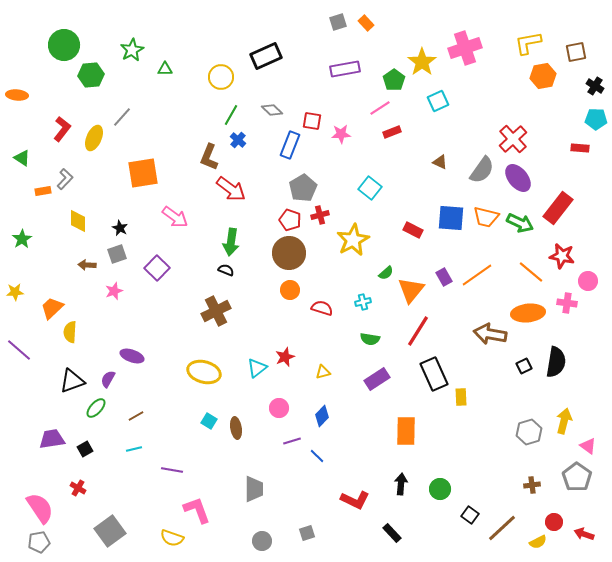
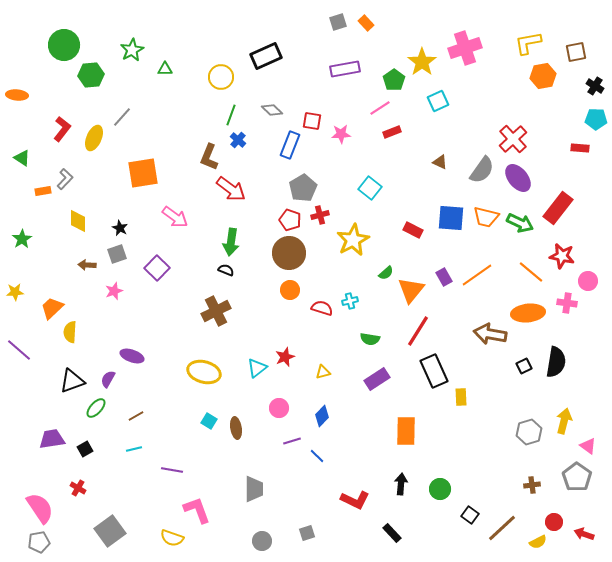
green line at (231, 115): rotated 10 degrees counterclockwise
cyan cross at (363, 302): moved 13 px left, 1 px up
black rectangle at (434, 374): moved 3 px up
